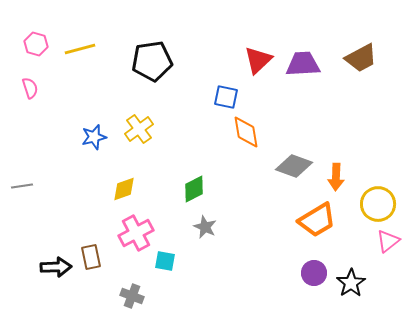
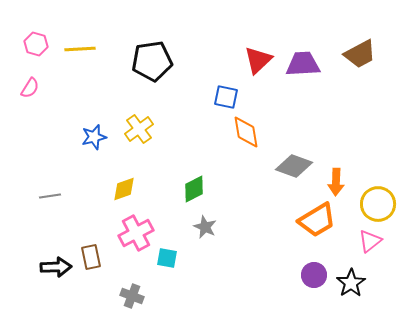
yellow line: rotated 12 degrees clockwise
brown trapezoid: moved 1 px left, 4 px up
pink semicircle: rotated 50 degrees clockwise
orange arrow: moved 5 px down
gray line: moved 28 px right, 10 px down
pink triangle: moved 18 px left
cyan square: moved 2 px right, 3 px up
purple circle: moved 2 px down
